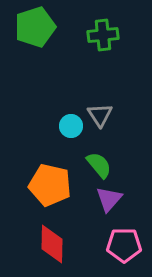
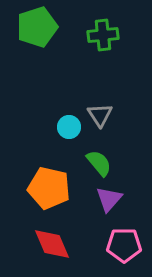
green pentagon: moved 2 px right
cyan circle: moved 2 px left, 1 px down
green semicircle: moved 2 px up
orange pentagon: moved 1 px left, 3 px down
red diamond: rotated 24 degrees counterclockwise
